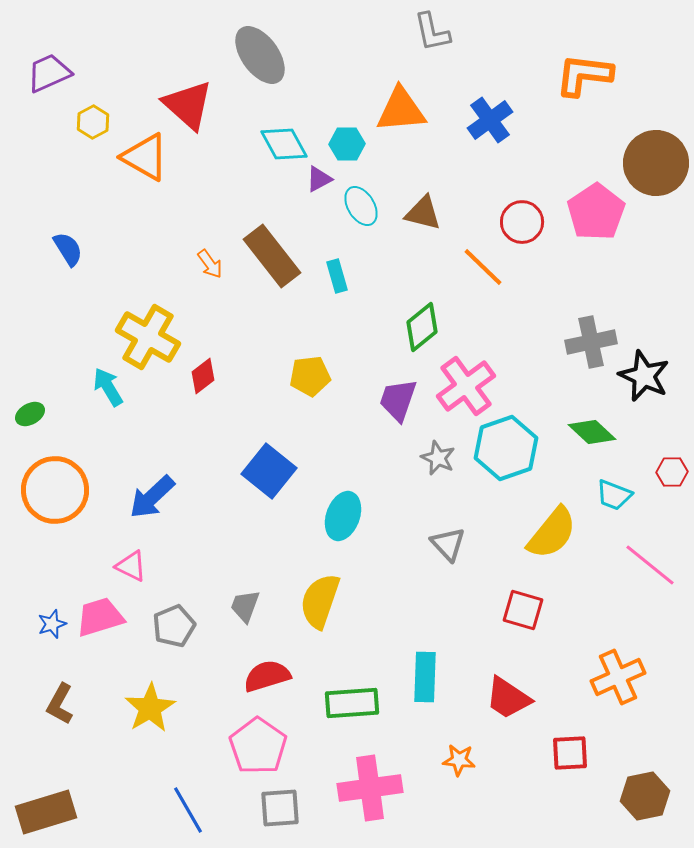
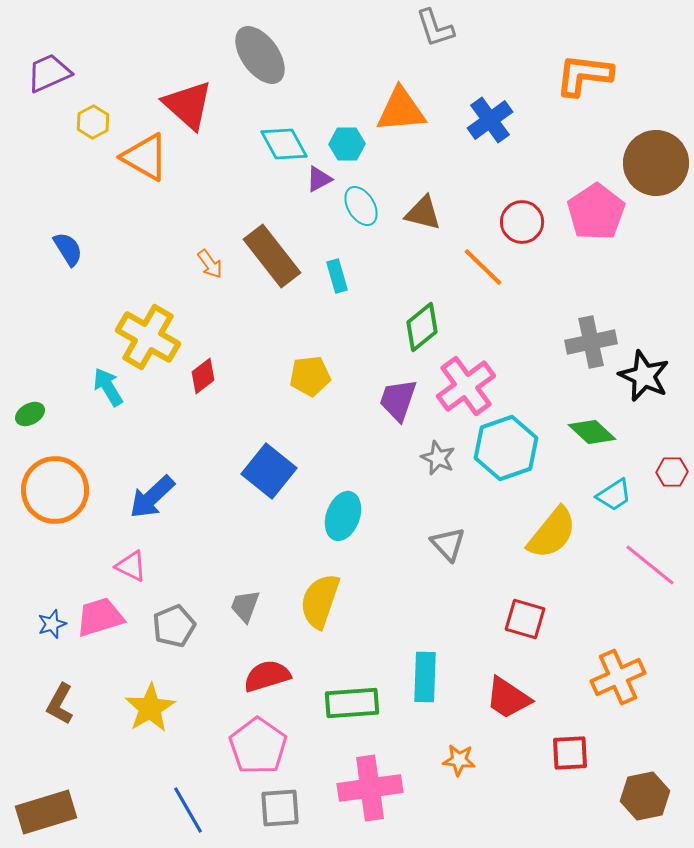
gray L-shape at (432, 32): moved 3 px right, 4 px up; rotated 6 degrees counterclockwise
cyan trapezoid at (614, 495): rotated 54 degrees counterclockwise
red square at (523, 610): moved 2 px right, 9 px down
